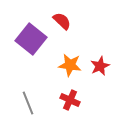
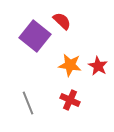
purple square: moved 4 px right, 3 px up
red star: moved 2 px left; rotated 18 degrees counterclockwise
